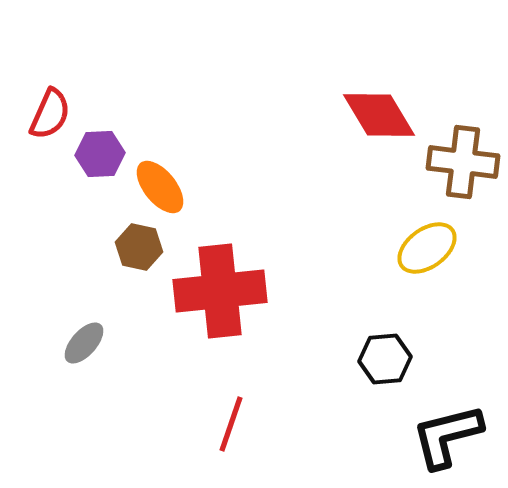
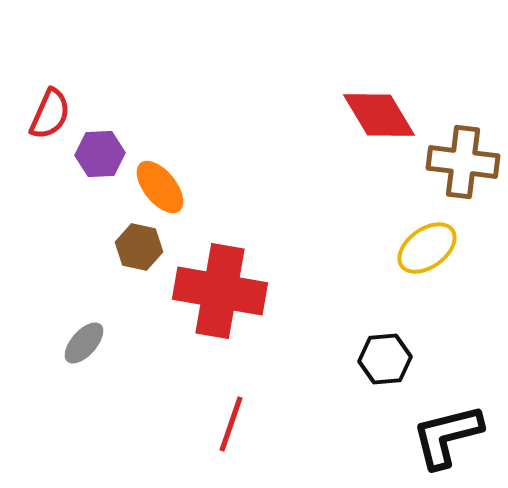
red cross: rotated 16 degrees clockwise
